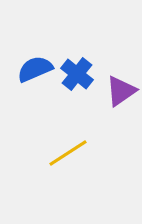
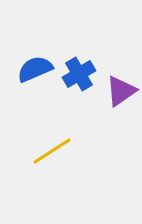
blue cross: moved 2 px right; rotated 20 degrees clockwise
yellow line: moved 16 px left, 2 px up
